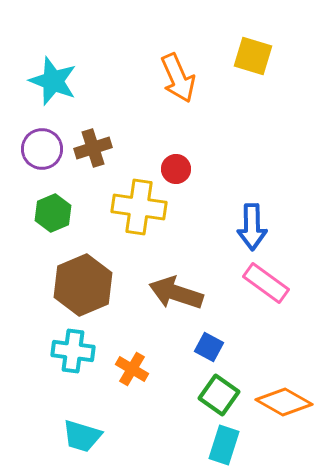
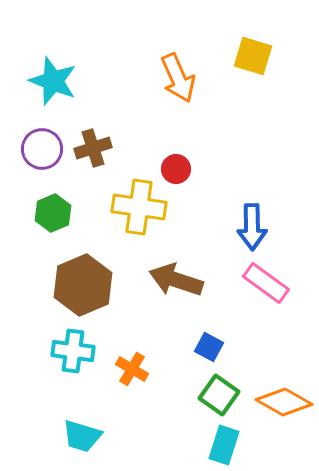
brown arrow: moved 13 px up
